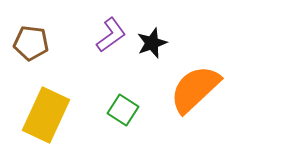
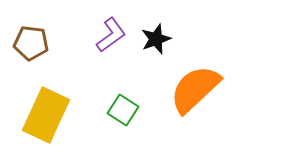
black star: moved 4 px right, 4 px up
